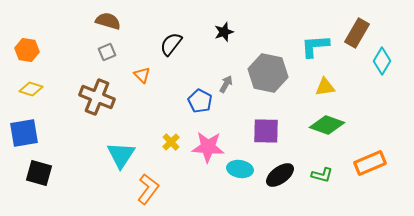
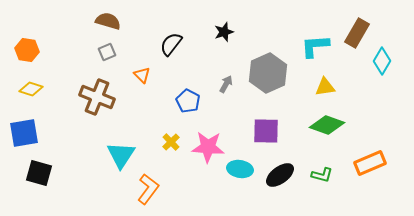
gray hexagon: rotated 24 degrees clockwise
blue pentagon: moved 12 px left
